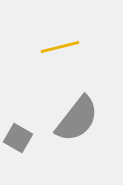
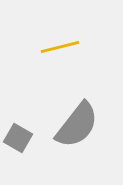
gray semicircle: moved 6 px down
